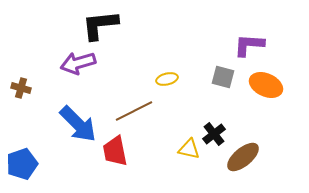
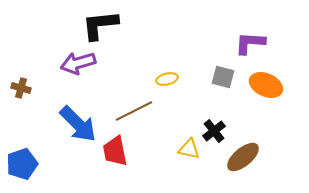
purple L-shape: moved 1 px right, 2 px up
black cross: moved 3 px up
